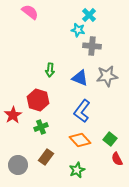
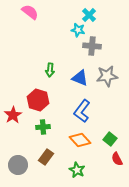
green cross: moved 2 px right; rotated 16 degrees clockwise
green star: rotated 21 degrees counterclockwise
